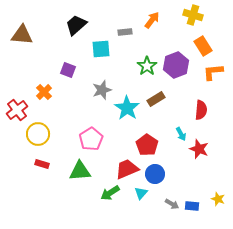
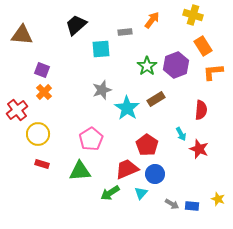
purple square: moved 26 px left
